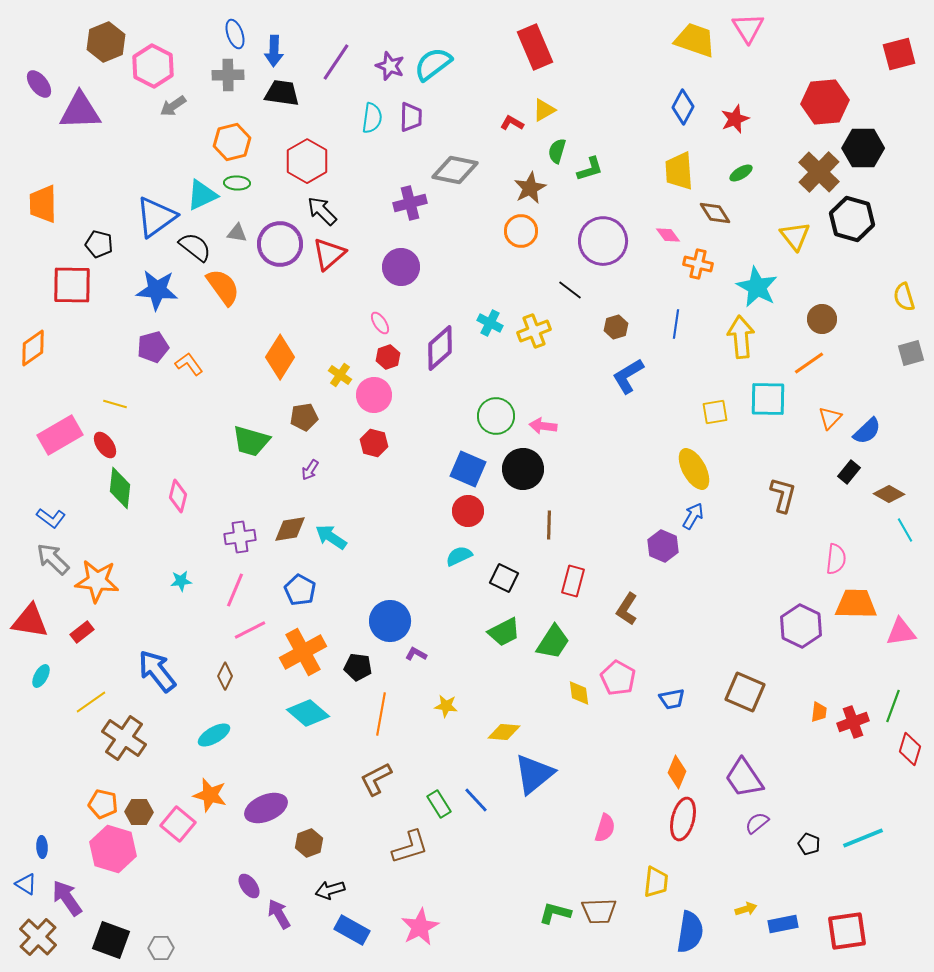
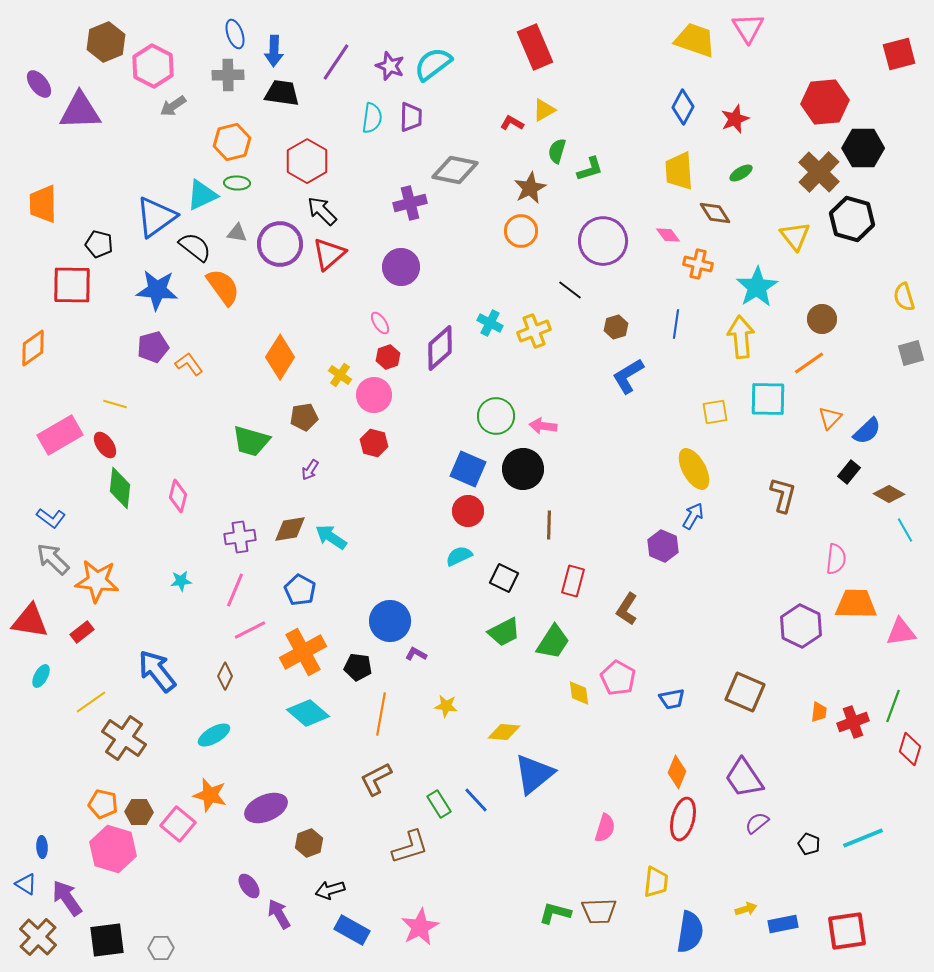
cyan star at (757, 287): rotated 12 degrees clockwise
black square at (111, 940): moved 4 px left; rotated 27 degrees counterclockwise
